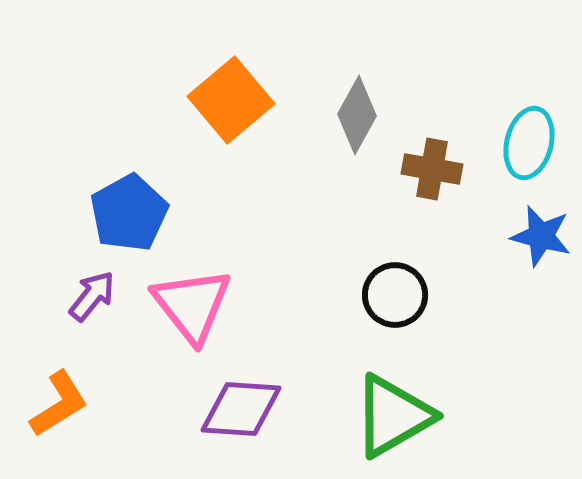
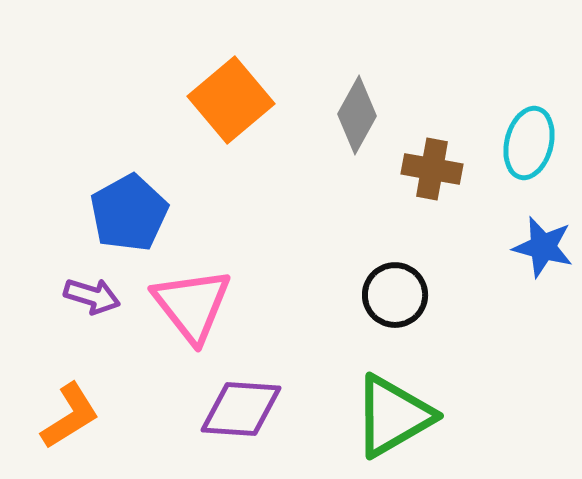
blue star: moved 2 px right, 11 px down
purple arrow: rotated 68 degrees clockwise
orange L-shape: moved 11 px right, 12 px down
